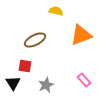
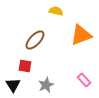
brown ellipse: rotated 20 degrees counterclockwise
black triangle: moved 2 px down
